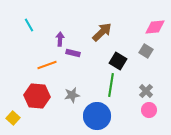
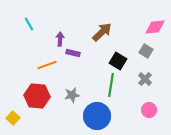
cyan line: moved 1 px up
gray cross: moved 1 px left, 12 px up
